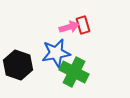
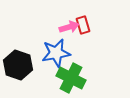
green cross: moved 3 px left, 6 px down
